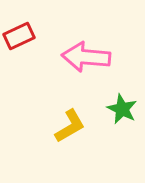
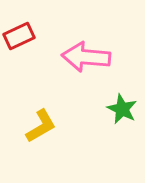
yellow L-shape: moved 29 px left
